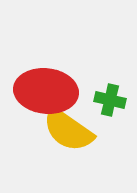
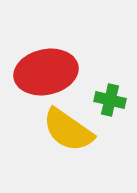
red ellipse: moved 19 px up; rotated 18 degrees counterclockwise
